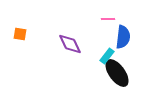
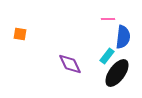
purple diamond: moved 20 px down
black ellipse: rotated 72 degrees clockwise
